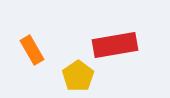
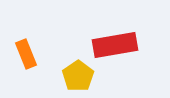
orange rectangle: moved 6 px left, 4 px down; rotated 8 degrees clockwise
